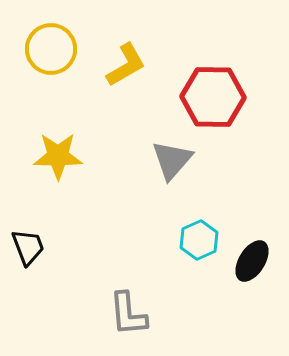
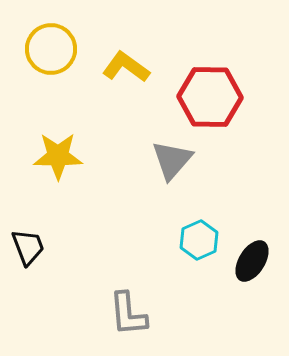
yellow L-shape: moved 2 px down; rotated 114 degrees counterclockwise
red hexagon: moved 3 px left
